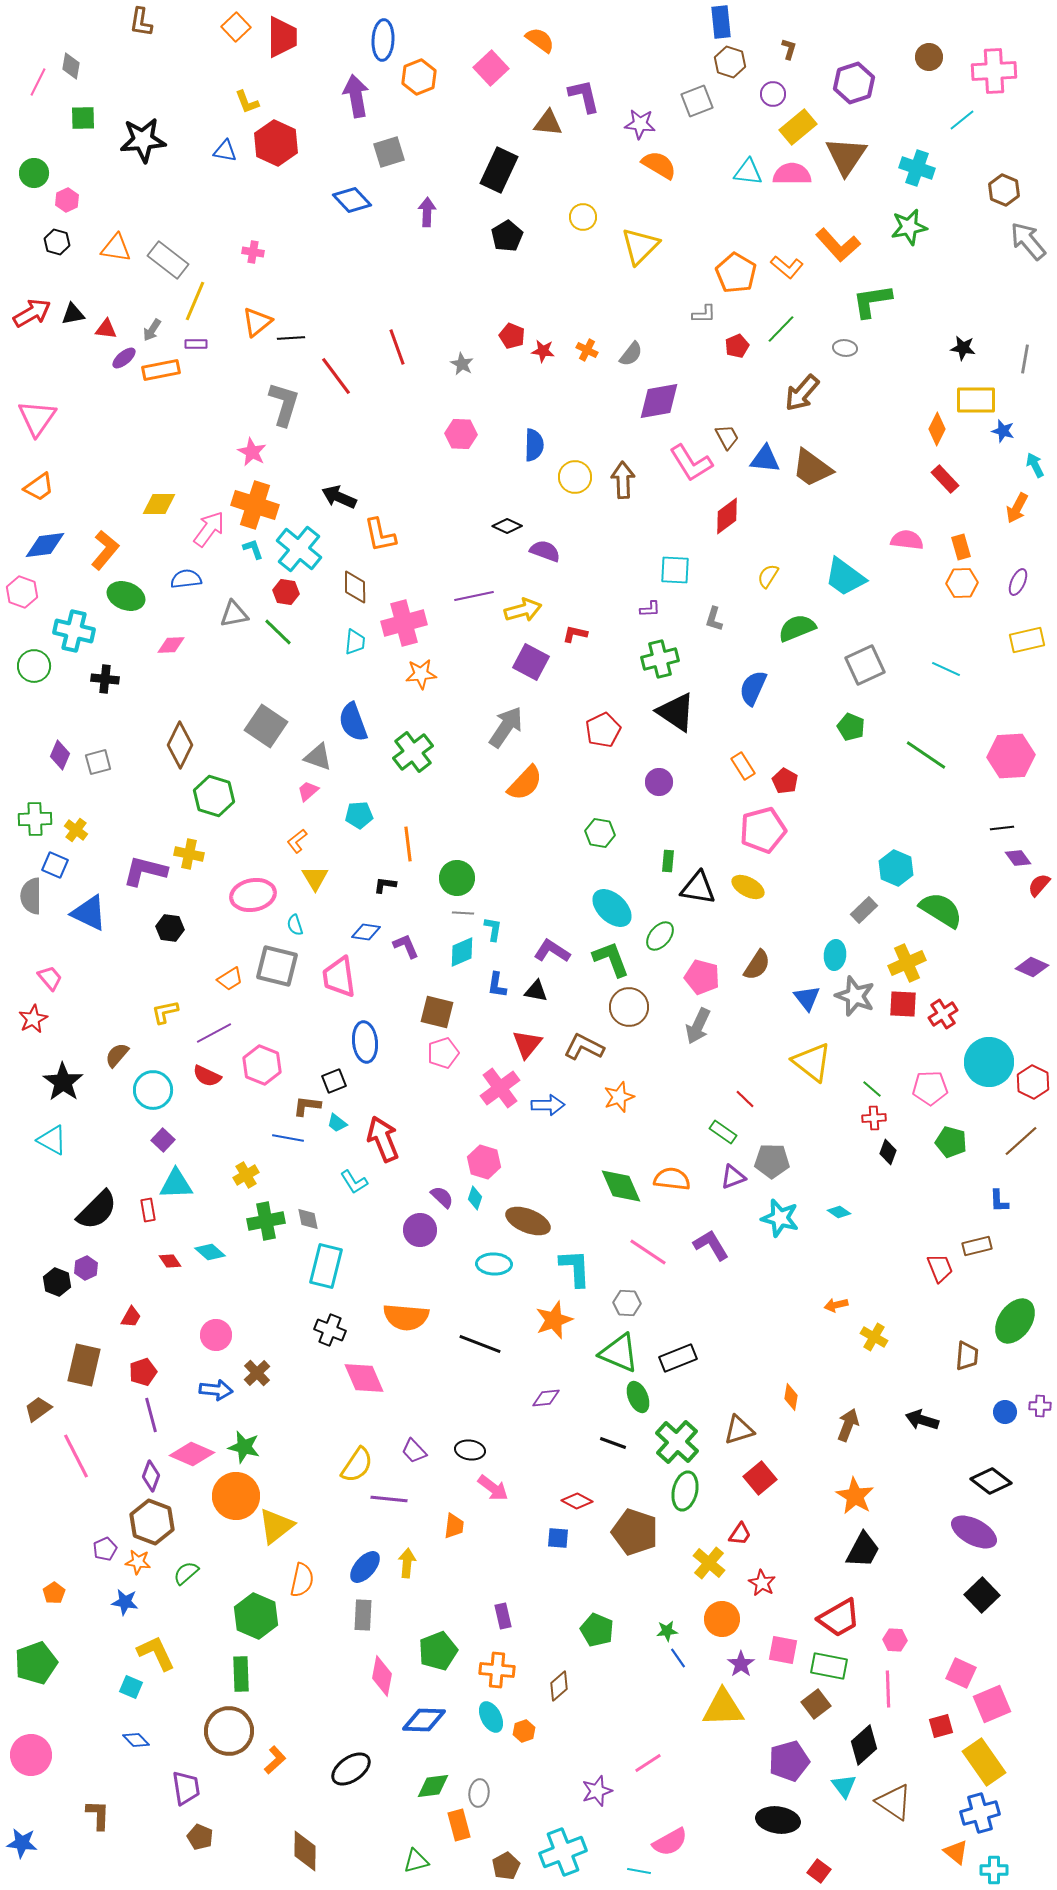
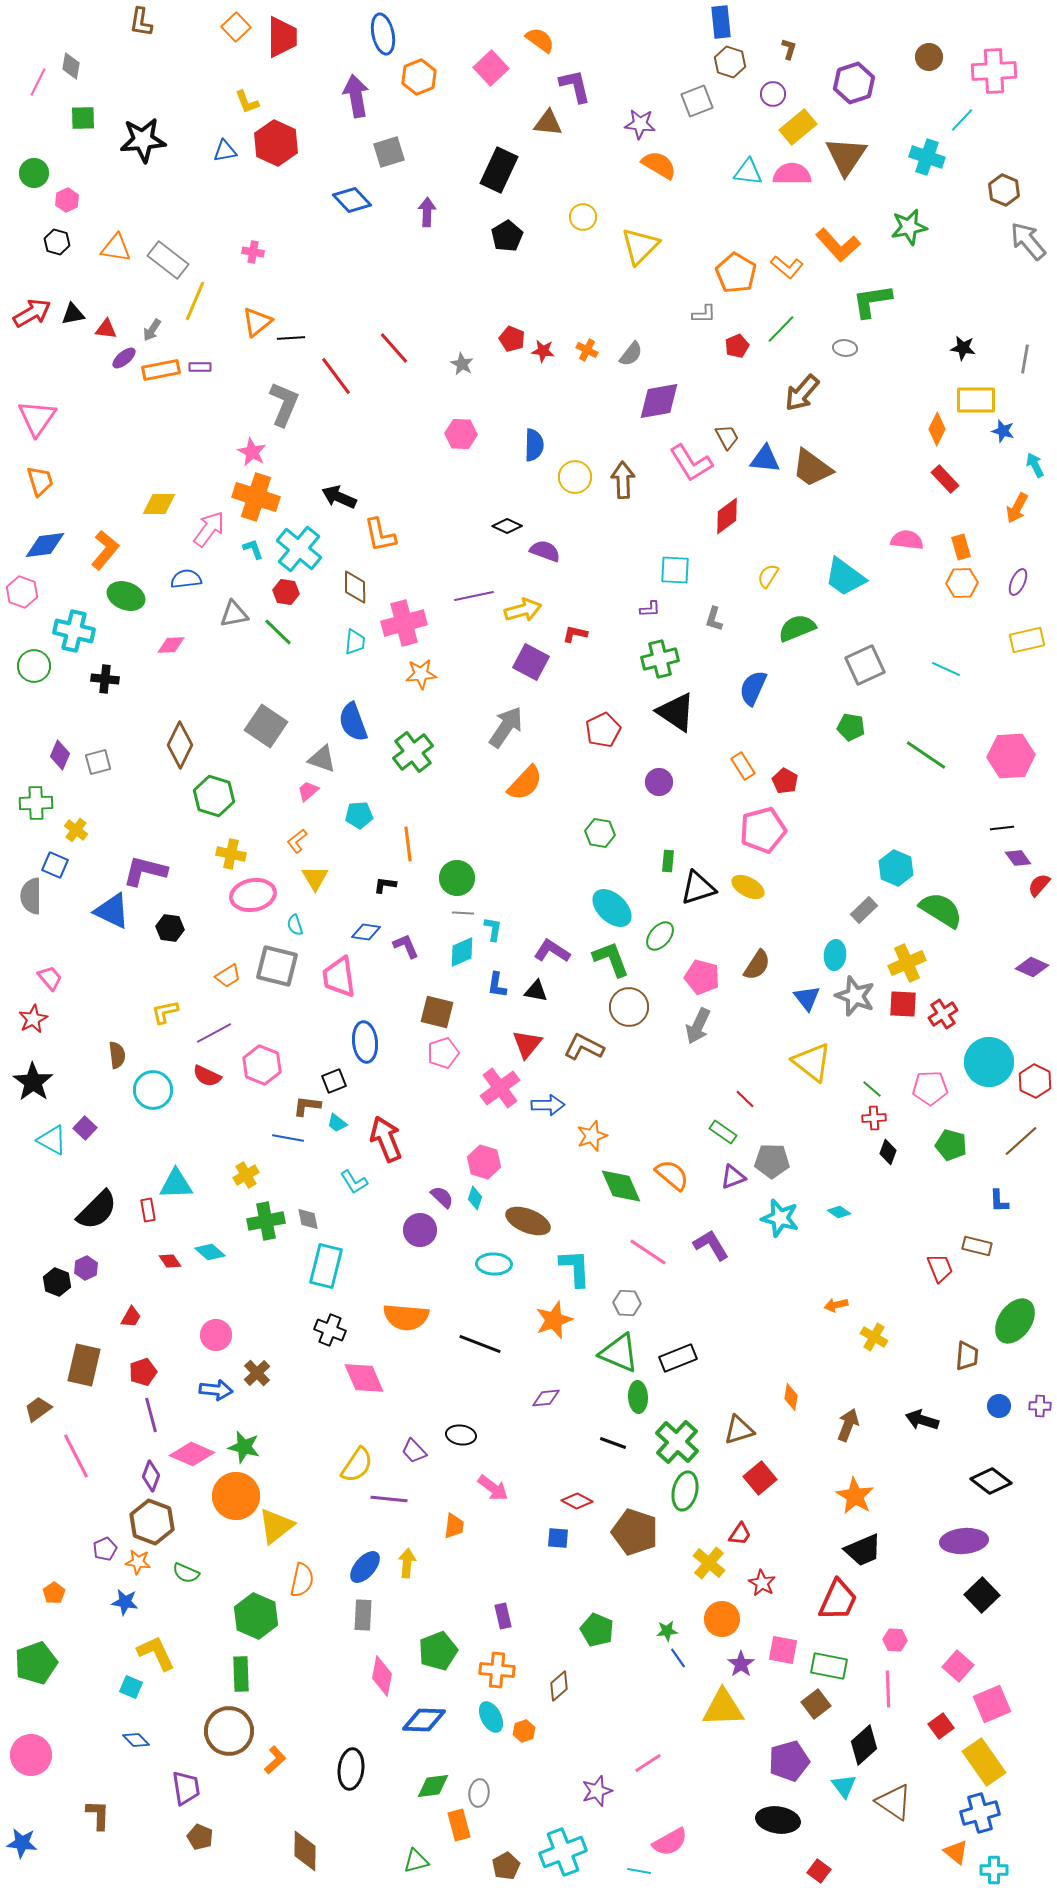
blue ellipse at (383, 40): moved 6 px up; rotated 15 degrees counterclockwise
purple L-shape at (584, 96): moved 9 px left, 10 px up
cyan line at (962, 120): rotated 8 degrees counterclockwise
blue triangle at (225, 151): rotated 20 degrees counterclockwise
cyan cross at (917, 168): moved 10 px right, 11 px up
red pentagon at (512, 336): moved 3 px down
purple rectangle at (196, 344): moved 4 px right, 23 px down
red line at (397, 347): moved 3 px left, 1 px down; rotated 21 degrees counterclockwise
gray L-shape at (284, 404): rotated 6 degrees clockwise
orange trapezoid at (39, 487): moved 1 px right, 6 px up; rotated 72 degrees counterclockwise
orange cross at (255, 505): moved 1 px right, 8 px up
green pentagon at (851, 727): rotated 12 degrees counterclockwise
gray triangle at (318, 757): moved 4 px right, 2 px down
green cross at (35, 819): moved 1 px right, 16 px up
yellow cross at (189, 854): moved 42 px right
black triangle at (698, 888): rotated 27 degrees counterclockwise
blue triangle at (89, 913): moved 23 px right, 2 px up
orange trapezoid at (230, 979): moved 2 px left, 3 px up
brown semicircle at (117, 1055): rotated 132 degrees clockwise
black star at (63, 1082): moved 30 px left
red hexagon at (1033, 1082): moved 2 px right, 1 px up
orange star at (619, 1097): moved 27 px left, 39 px down
red arrow at (383, 1139): moved 3 px right
purple square at (163, 1140): moved 78 px left, 12 px up
green pentagon at (951, 1142): moved 3 px down
orange semicircle at (672, 1179): moved 4 px up; rotated 33 degrees clockwise
brown rectangle at (977, 1246): rotated 28 degrees clockwise
green ellipse at (638, 1397): rotated 20 degrees clockwise
blue circle at (1005, 1412): moved 6 px left, 6 px up
black ellipse at (470, 1450): moved 9 px left, 15 px up
purple ellipse at (974, 1532): moved 10 px left, 9 px down; rotated 33 degrees counterclockwise
black trapezoid at (863, 1550): rotated 39 degrees clockwise
green semicircle at (186, 1573): rotated 116 degrees counterclockwise
red trapezoid at (839, 1618): moved 1 px left, 18 px up; rotated 36 degrees counterclockwise
pink square at (961, 1673): moved 3 px left, 7 px up; rotated 16 degrees clockwise
red square at (941, 1726): rotated 20 degrees counterclockwise
black ellipse at (351, 1769): rotated 48 degrees counterclockwise
